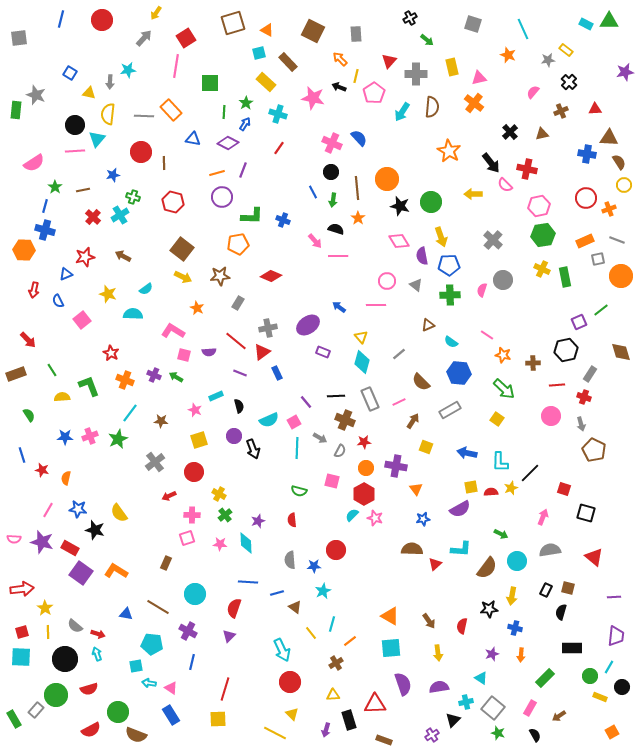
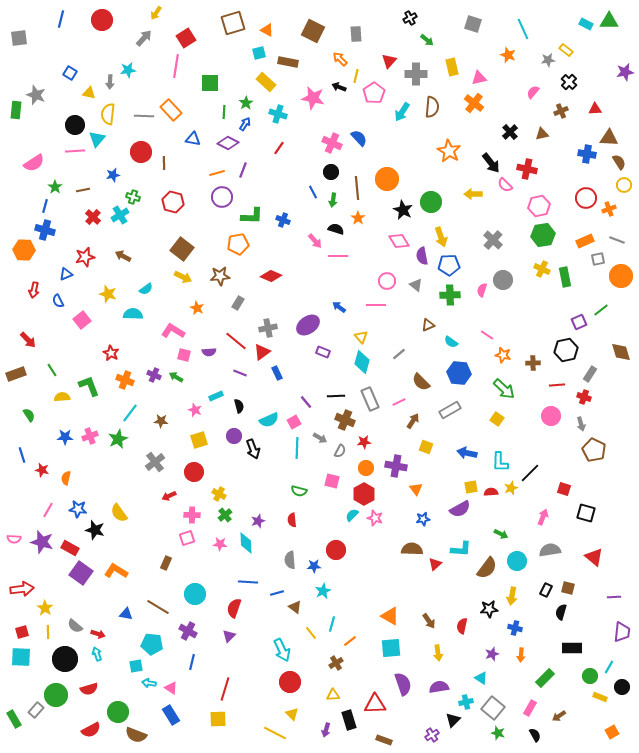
brown rectangle at (288, 62): rotated 36 degrees counterclockwise
black star at (400, 206): moved 3 px right, 4 px down; rotated 12 degrees clockwise
purple trapezoid at (616, 636): moved 6 px right, 4 px up
